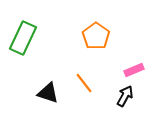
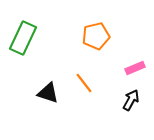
orange pentagon: rotated 24 degrees clockwise
pink rectangle: moved 1 px right, 2 px up
black arrow: moved 6 px right, 4 px down
